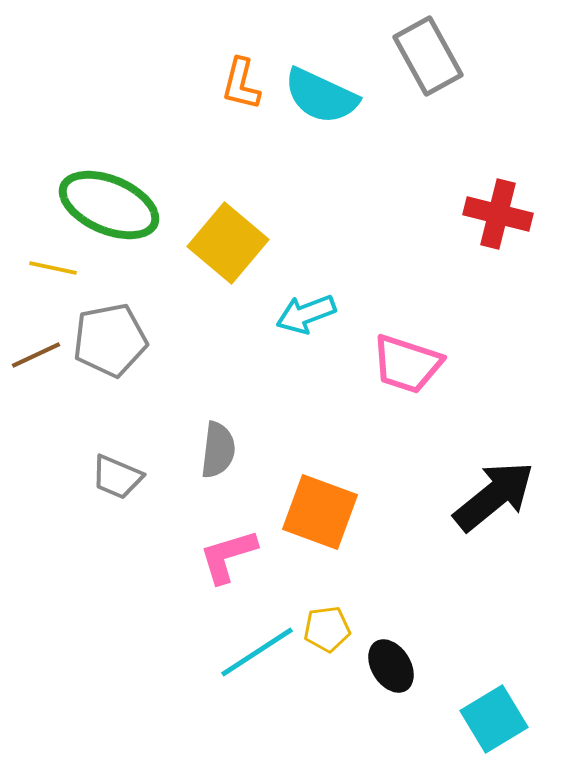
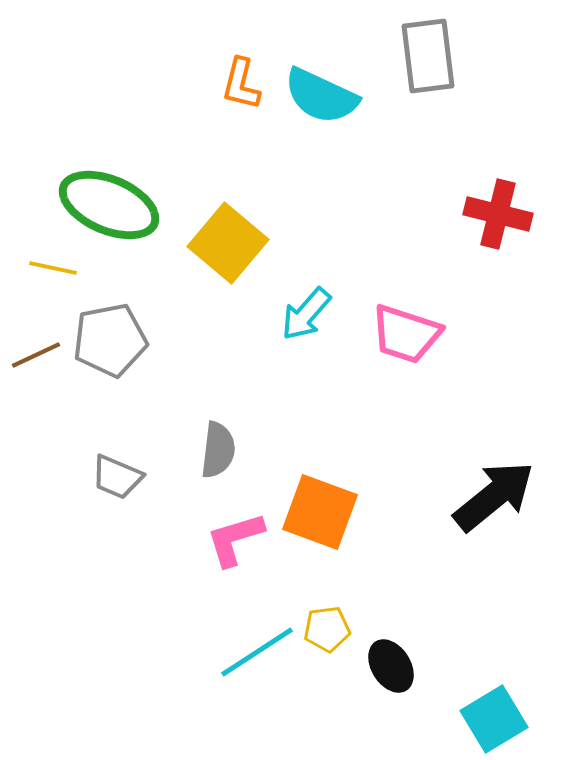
gray rectangle: rotated 22 degrees clockwise
cyan arrow: rotated 28 degrees counterclockwise
pink trapezoid: moved 1 px left, 30 px up
pink L-shape: moved 7 px right, 17 px up
